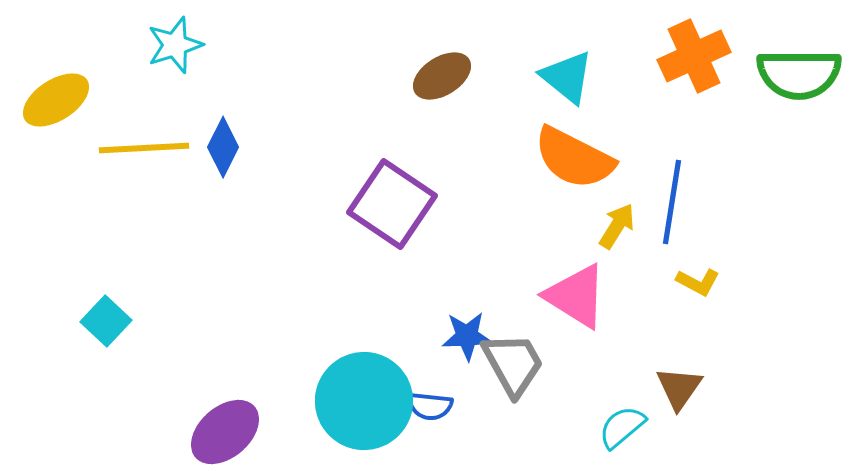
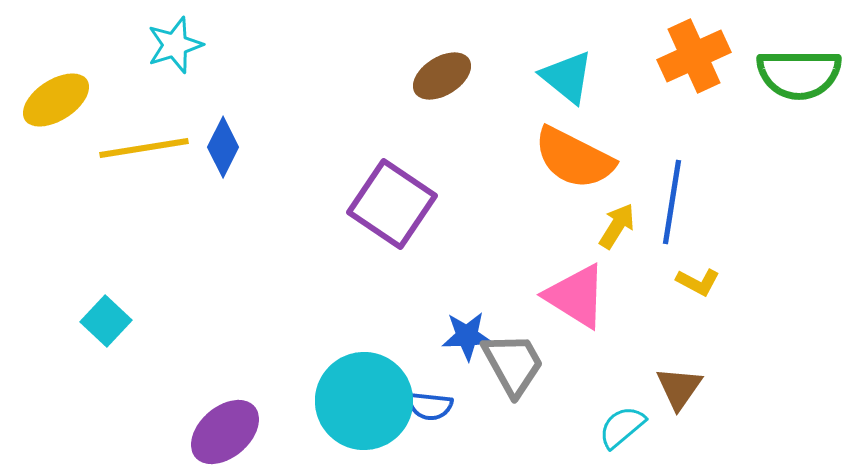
yellow line: rotated 6 degrees counterclockwise
